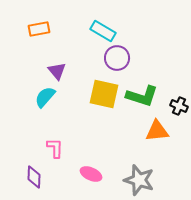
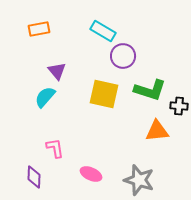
purple circle: moved 6 px right, 2 px up
green L-shape: moved 8 px right, 6 px up
black cross: rotated 18 degrees counterclockwise
pink L-shape: rotated 10 degrees counterclockwise
